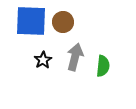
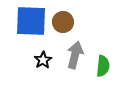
gray arrow: moved 2 px up
